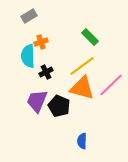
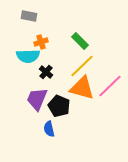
gray rectangle: rotated 42 degrees clockwise
green rectangle: moved 10 px left, 4 px down
cyan semicircle: rotated 90 degrees counterclockwise
yellow line: rotated 8 degrees counterclockwise
black cross: rotated 24 degrees counterclockwise
pink line: moved 1 px left, 1 px down
purple trapezoid: moved 2 px up
blue semicircle: moved 33 px left, 12 px up; rotated 14 degrees counterclockwise
